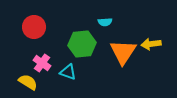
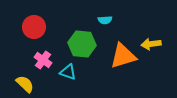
cyan semicircle: moved 2 px up
green hexagon: rotated 12 degrees clockwise
orange triangle: moved 4 px down; rotated 40 degrees clockwise
pink cross: moved 1 px right, 3 px up
yellow semicircle: moved 3 px left, 2 px down; rotated 12 degrees clockwise
